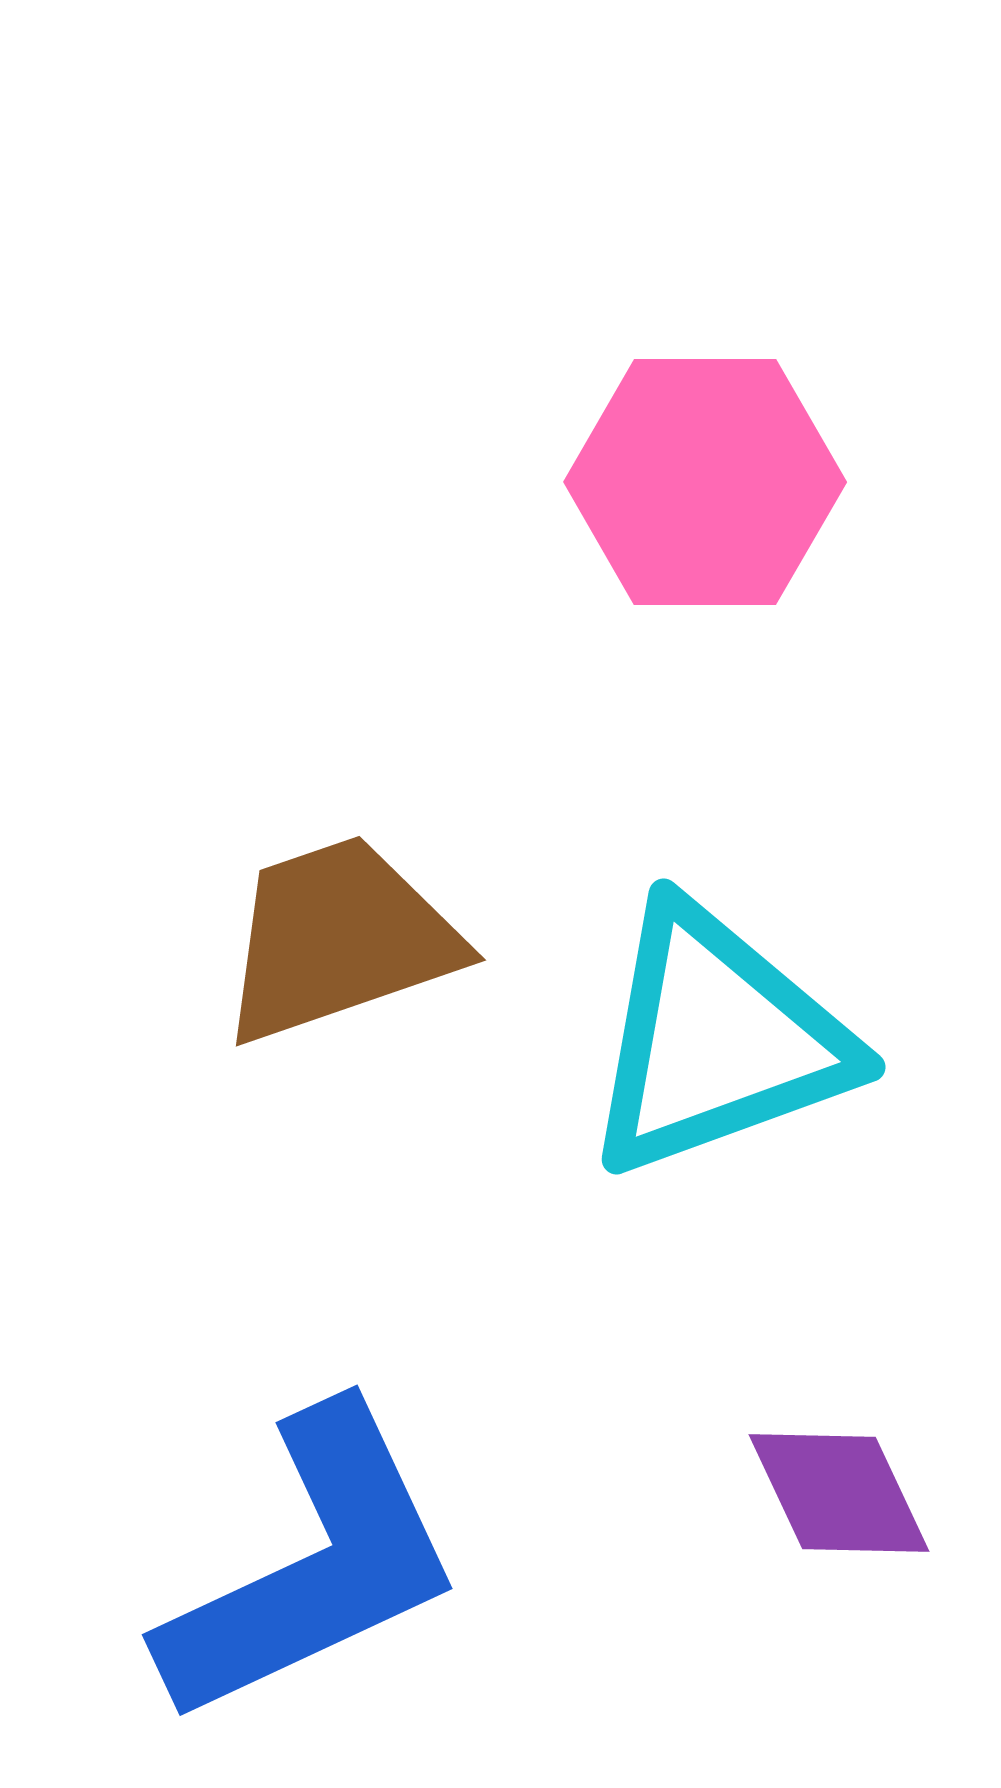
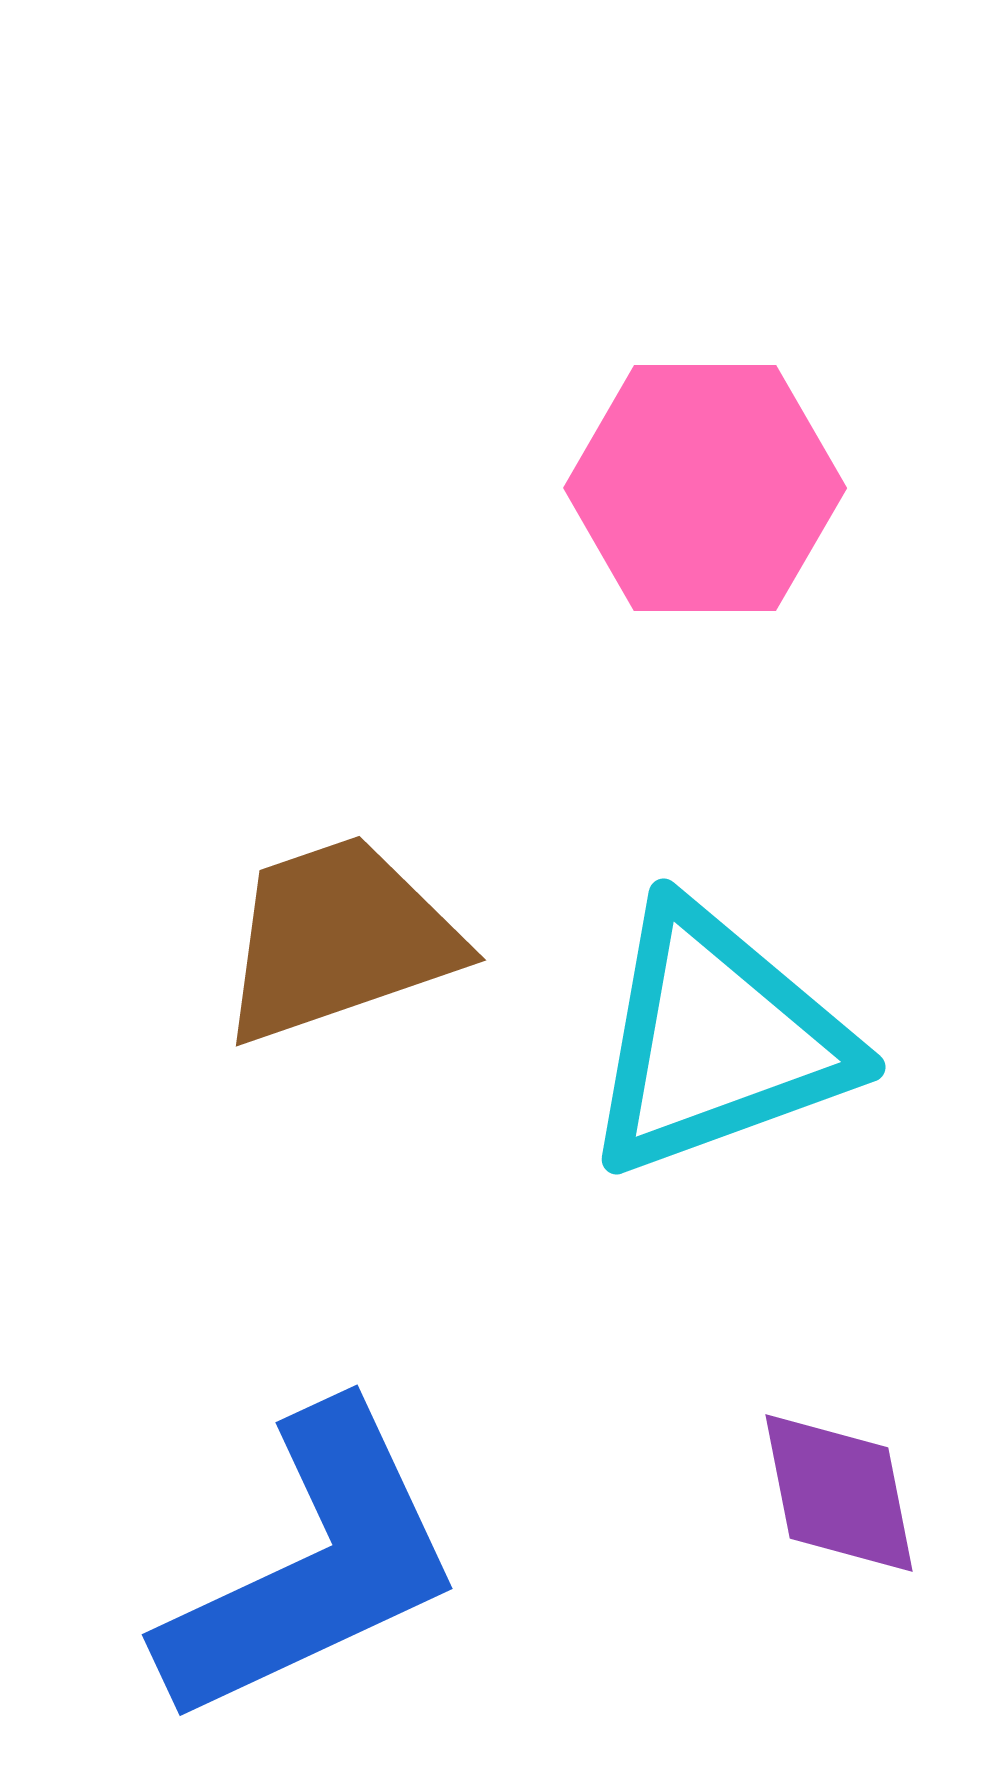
pink hexagon: moved 6 px down
purple diamond: rotated 14 degrees clockwise
